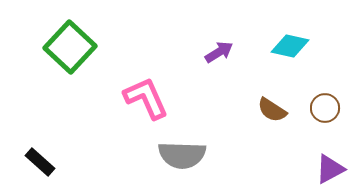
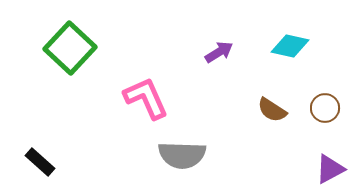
green square: moved 1 px down
